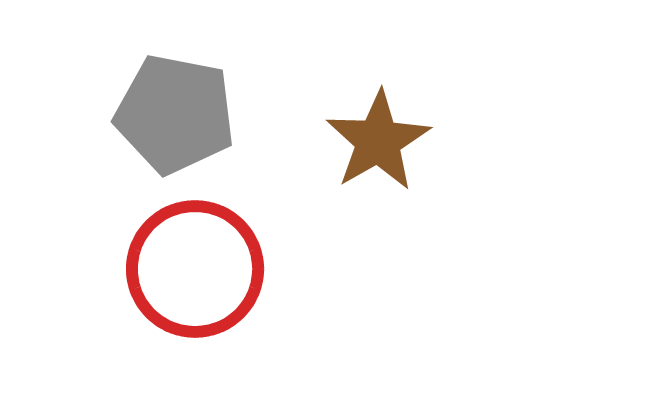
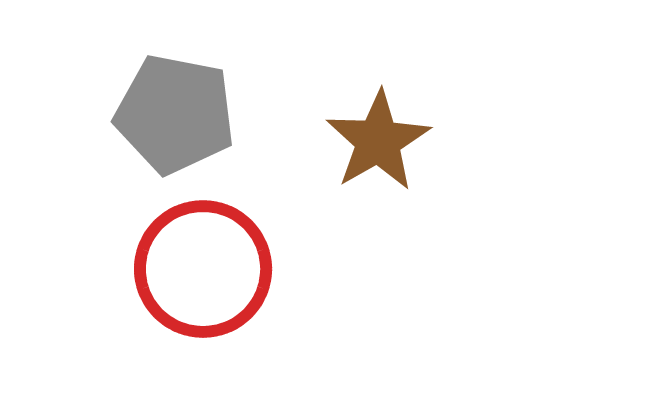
red circle: moved 8 px right
